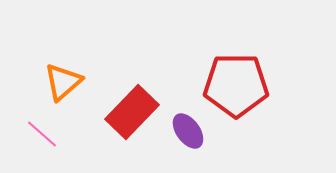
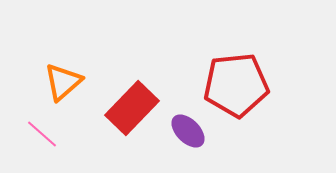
red pentagon: rotated 6 degrees counterclockwise
red rectangle: moved 4 px up
purple ellipse: rotated 9 degrees counterclockwise
